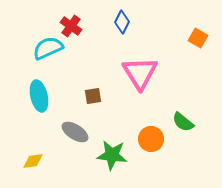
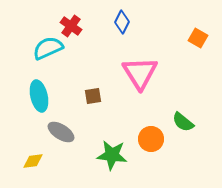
gray ellipse: moved 14 px left
